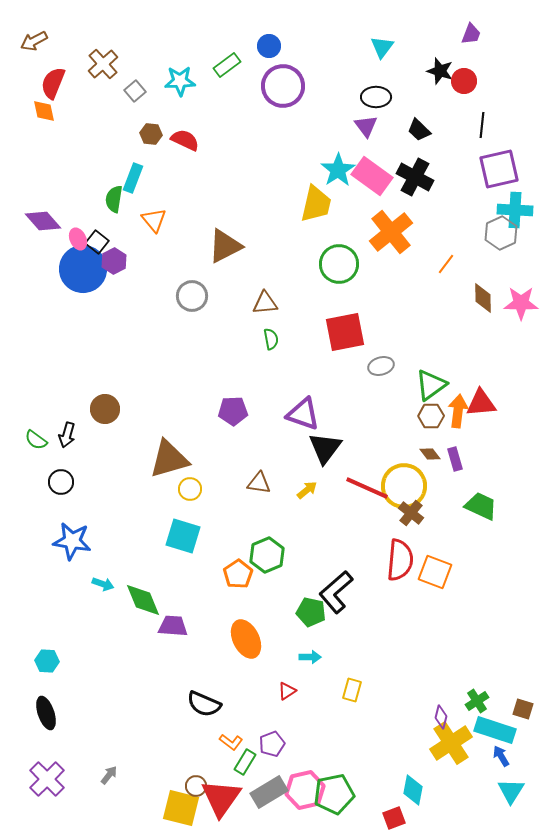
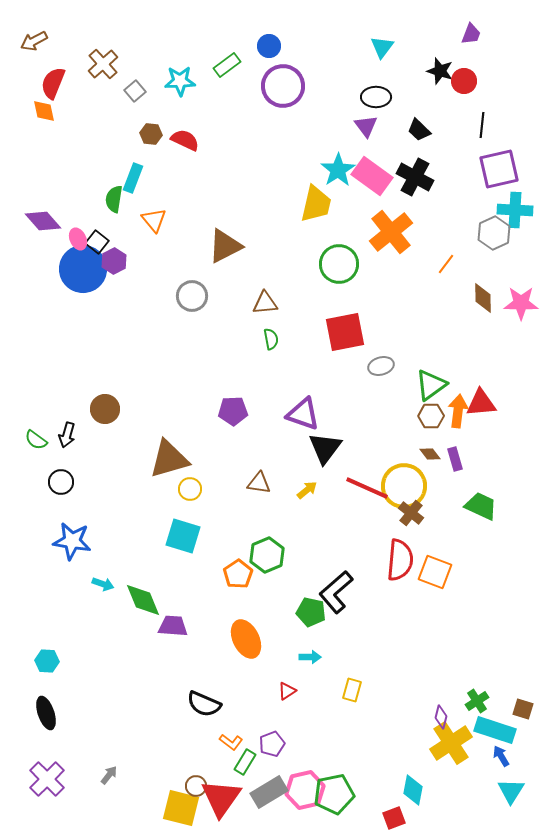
gray hexagon at (501, 233): moved 7 px left
